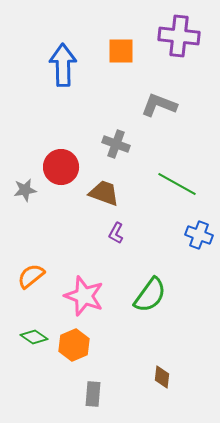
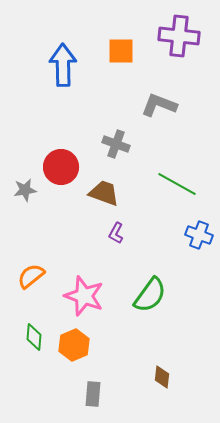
green diamond: rotated 60 degrees clockwise
